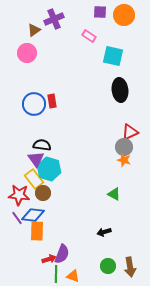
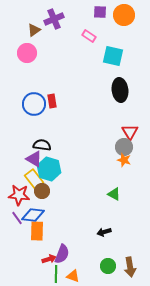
red triangle: rotated 36 degrees counterclockwise
purple triangle: moved 2 px left; rotated 24 degrees counterclockwise
brown circle: moved 1 px left, 2 px up
